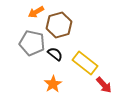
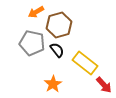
black semicircle: moved 2 px right, 4 px up; rotated 14 degrees clockwise
